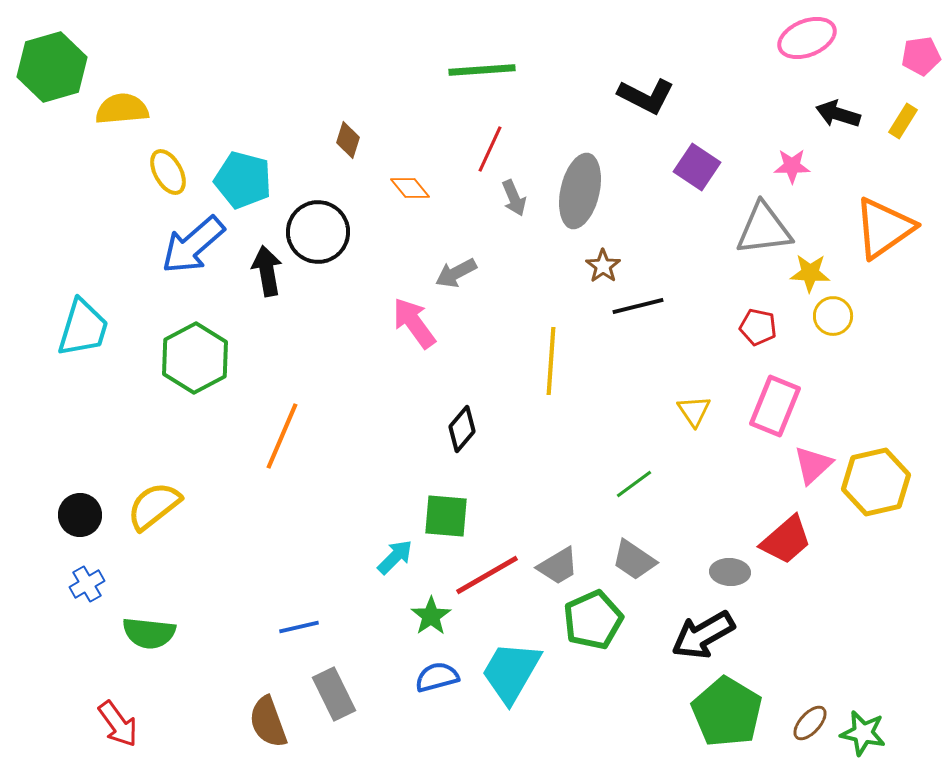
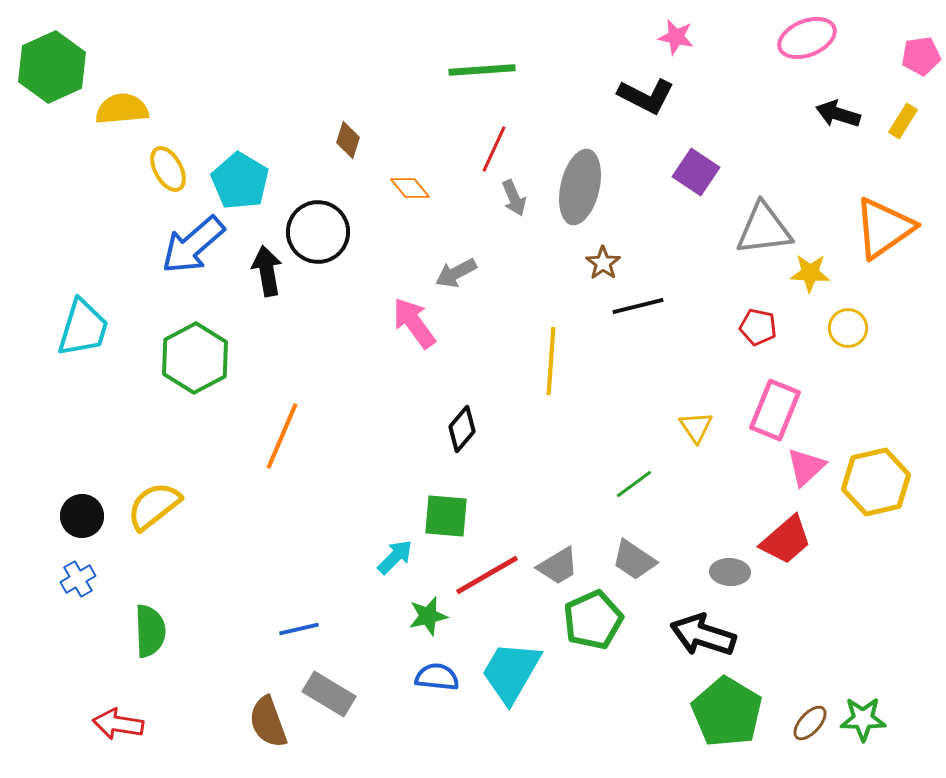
green hexagon at (52, 67): rotated 8 degrees counterclockwise
red line at (490, 149): moved 4 px right
pink star at (792, 166): moved 116 px left, 129 px up; rotated 12 degrees clockwise
purple square at (697, 167): moved 1 px left, 5 px down
yellow ellipse at (168, 172): moved 3 px up
cyan pentagon at (243, 180): moved 3 px left, 1 px down; rotated 16 degrees clockwise
gray ellipse at (580, 191): moved 4 px up
brown star at (603, 266): moved 3 px up
yellow circle at (833, 316): moved 15 px right, 12 px down
pink rectangle at (775, 406): moved 4 px down
yellow triangle at (694, 411): moved 2 px right, 16 px down
pink triangle at (813, 465): moved 7 px left, 2 px down
black circle at (80, 515): moved 2 px right, 1 px down
blue cross at (87, 584): moved 9 px left, 5 px up
green star at (431, 616): moved 3 px left; rotated 21 degrees clockwise
blue line at (299, 627): moved 2 px down
green semicircle at (149, 633): moved 1 px right, 2 px up; rotated 98 degrees counterclockwise
black arrow at (703, 635): rotated 48 degrees clockwise
blue semicircle at (437, 677): rotated 21 degrees clockwise
gray rectangle at (334, 694): moved 5 px left; rotated 33 degrees counterclockwise
red arrow at (118, 724): rotated 135 degrees clockwise
green star at (863, 733): moved 14 px up; rotated 12 degrees counterclockwise
